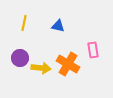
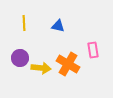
yellow line: rotated 14 degrees counterclockwise
